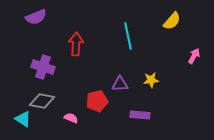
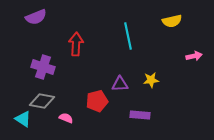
yellow semicircle: rotated 36 degrees clockwise
pink arrow: rotated 49 degrees clockwise
pink semicircle: moved 5 px left
